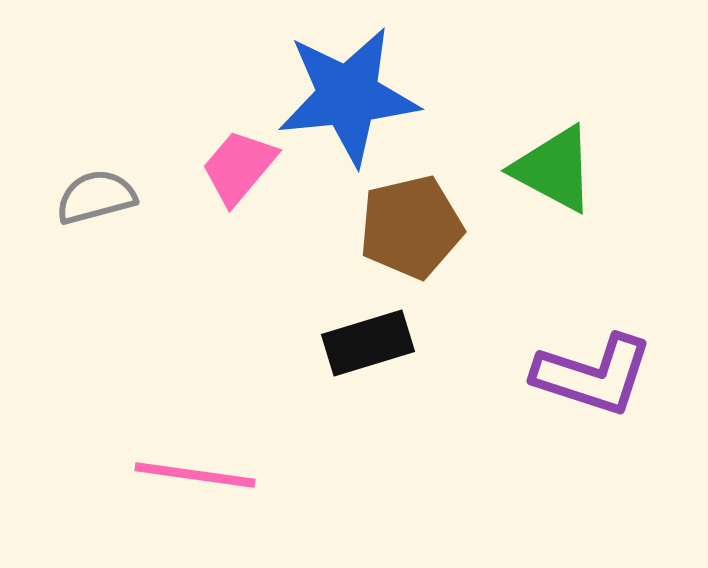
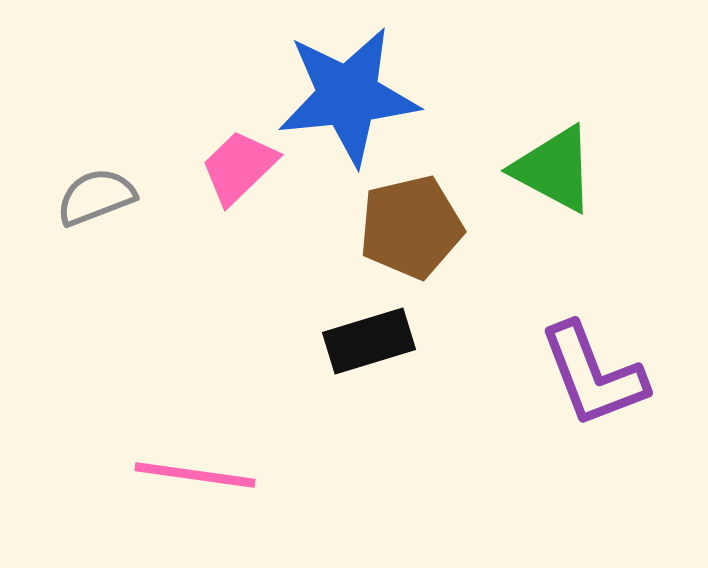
pink trapezoid: rotated 6 degrees clockwise
gray semicircle: rotated 6 degrees counterclockwise
black rectangle: moved 1 px right, 2 px up
purple L-shape: rotated 51 degrees clockwise
